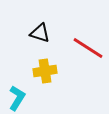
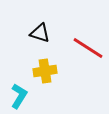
cyan L-shape: moved 2 px right, 2 px up
